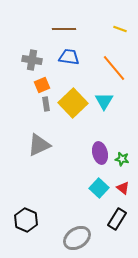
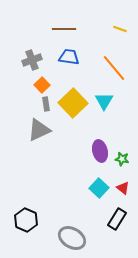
gray cross: rotated 30 degrees counterclockwise
orange square: rotated 21 degrees counterclockwise
gray triangle: moved 15 px up
purple ellipse: moved 2 px up
gray ellipse: moved 5 px left; rotated 64 degrees clockwise
